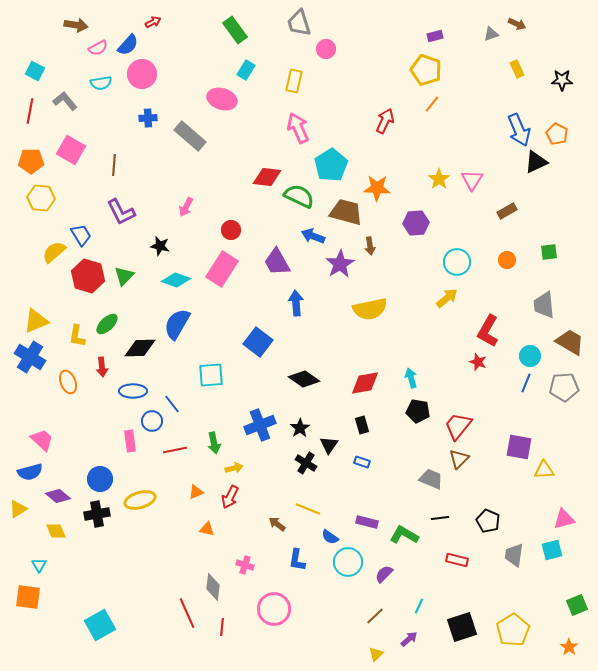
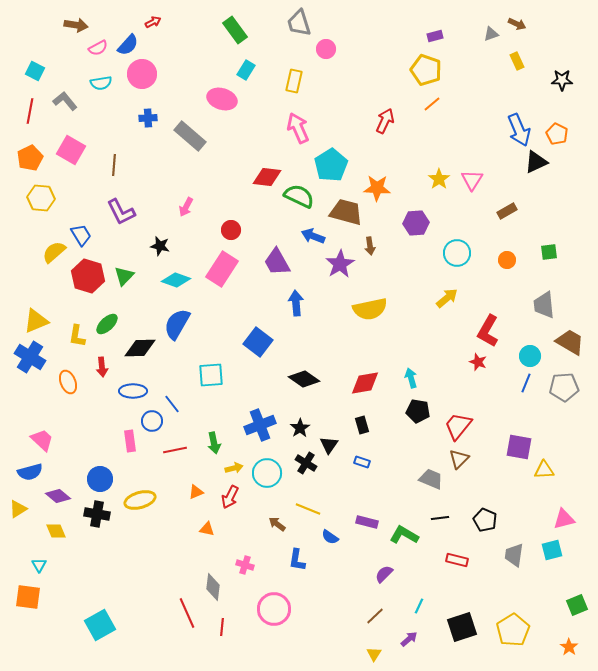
yellow rectangle at (517, 69): moved 8 px up
orange line at (432, 104): rotated 12 degrees clockwise
orange pentagon at (31, 161): moved 1 px left, 3 px up; rotated 25 degrees counterclockwise
cyan circle at (457, 262): moved 9 px up
black cross at (97, 514): rotated 20 degrees clockwise
black pentagon at (488, 521): moved 3 px left, 1 px up
cyan circle at (348, 562): moved 81 px left, 89 px up
yellow triangle at (376, 654): moved 2 px left; rotated 14 degrees counterclockwise
